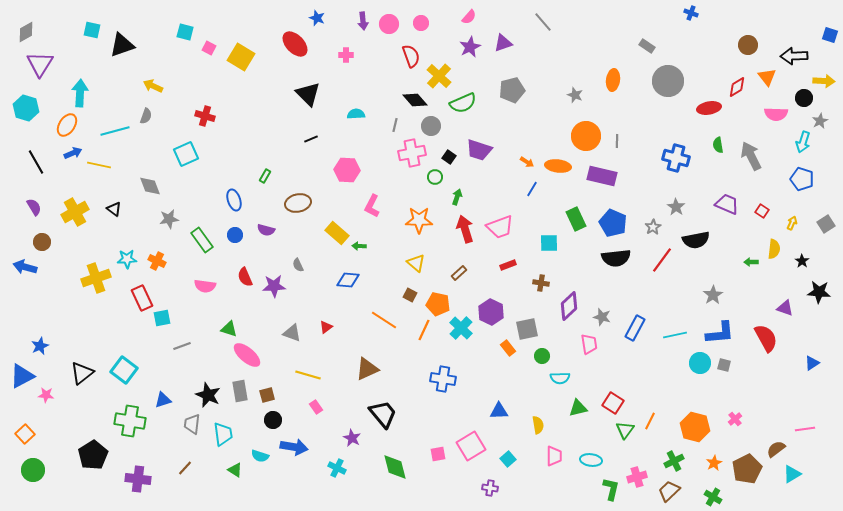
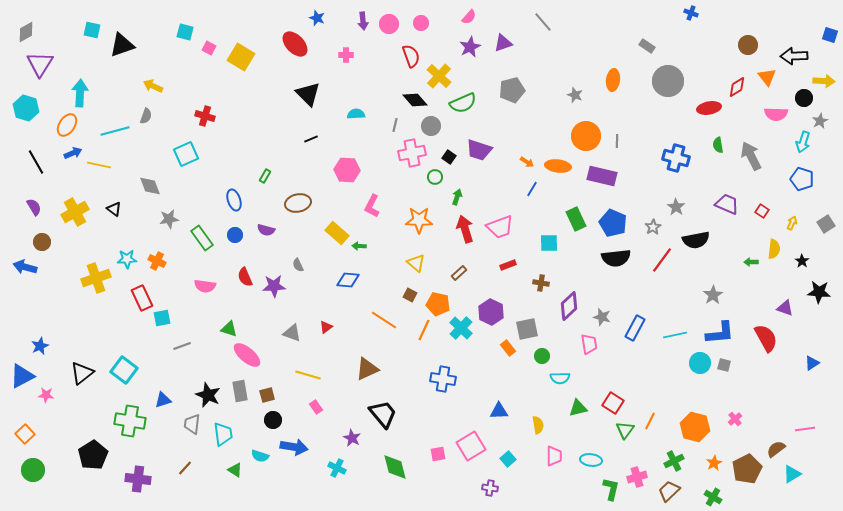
green rectangle at (202, 240): moved 2 px up
